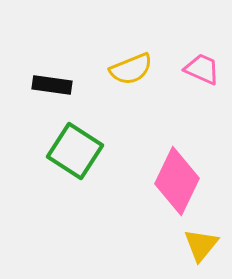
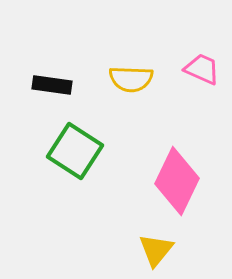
yellow semicircle: moved 10 px down; rotated 24 degrees clockwise
yellow triangle: moved 45 px left, 5 px down
